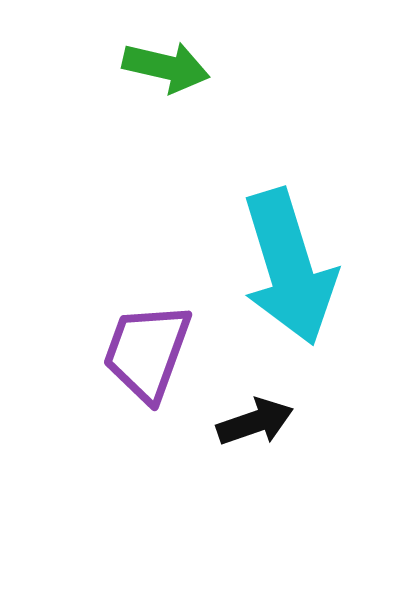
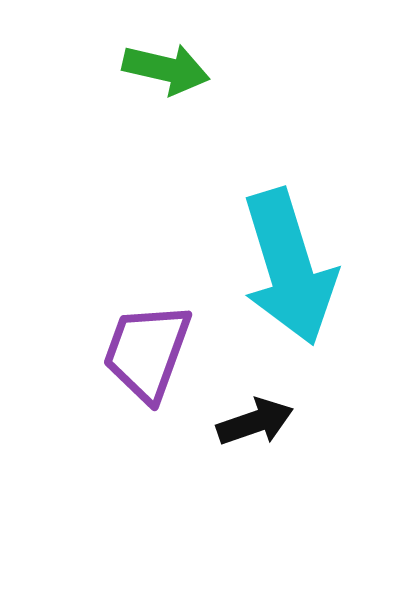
green arrow: moved 2 px down
